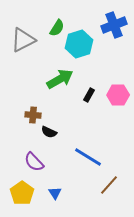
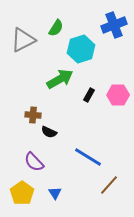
green semicircle: moved 1 px left
cyan hexagon: moved 2 px right, 5 px down
